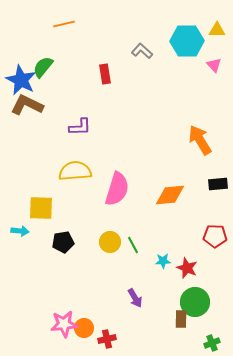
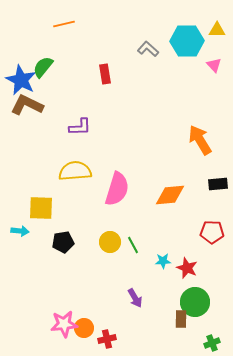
gray L-shape: moved 6 px right, 2 px up
red pentagon: moved 3 px left, 4 px up
